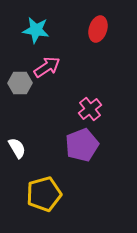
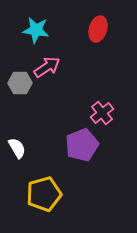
pink cross: moved 12 px right, 4 px down
